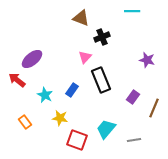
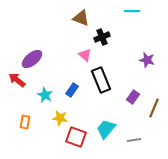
pink triangle: moved 2 px up; rotated 32 degrees counterclockwise
orange rectangle: rotated 48 degrees clockwise
red square: moved 1 px left, 3 px up
